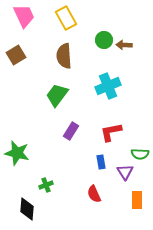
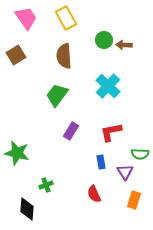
pink trapezoid: moved 2 px right, 2 px down; rotated 10 degrees counterclockwise
cyan cross: rotated 25 degrees counterclockwise
orange rectangle: moved 3 px left; rotated 18 degrees clockwise
